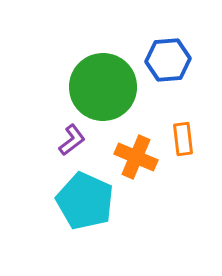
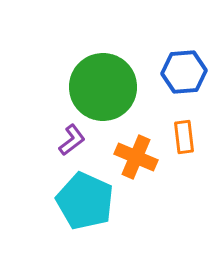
blue hexagon: moved 16 px right, 12 px down
orange rectangle: moved 1 px right, 2 px up
